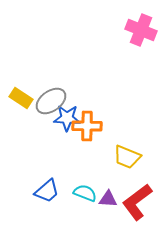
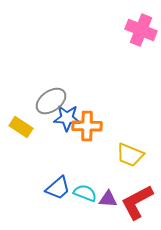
yellow rectangle: moved 29 px down
yellow trapezoid: moved 3 px right, 2 px up
blue trapezoid: moved 11 px right, 3 px up
red L-shape: rotated 9 degrees clockwise
